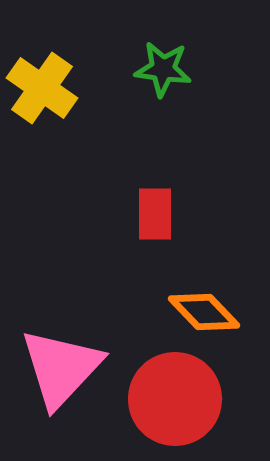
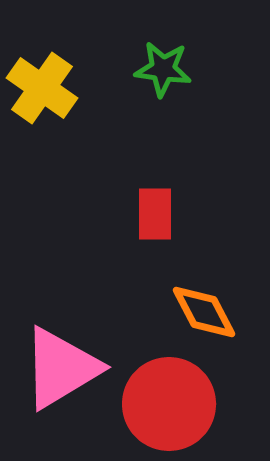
orange diamond: rotated 16 degrees clockwise
pink triangle: rotated 16 degrees clockwise
red circle: moved 6 px left, 5 px down
